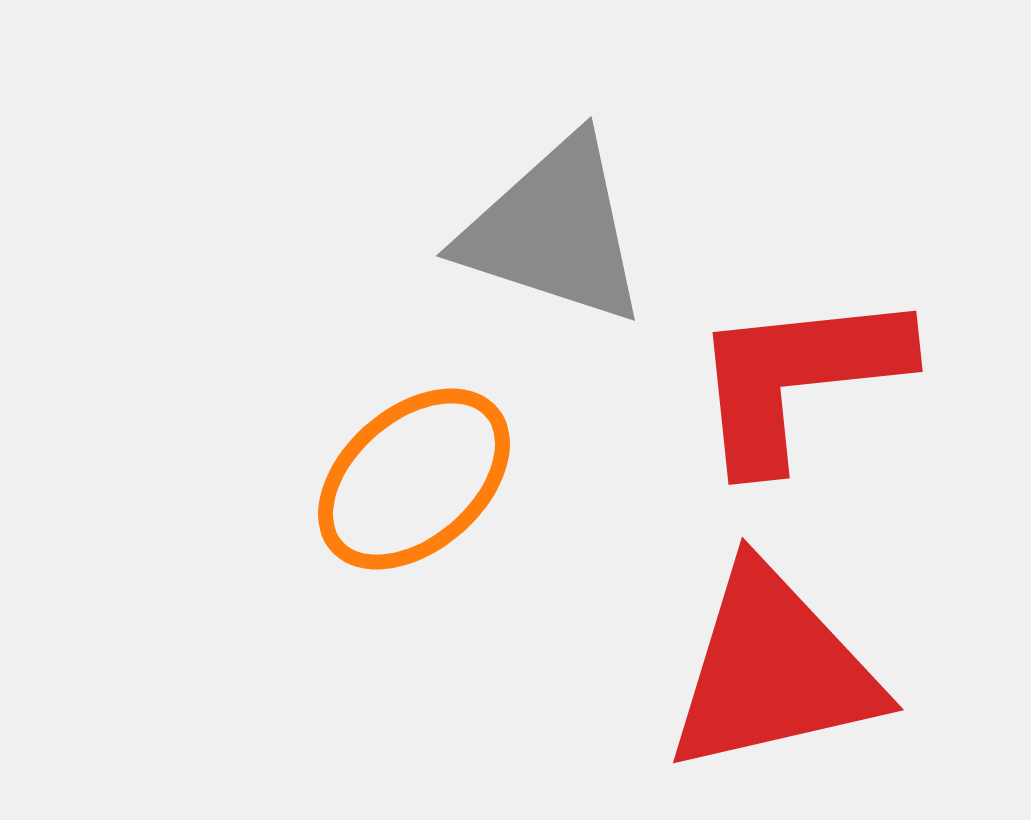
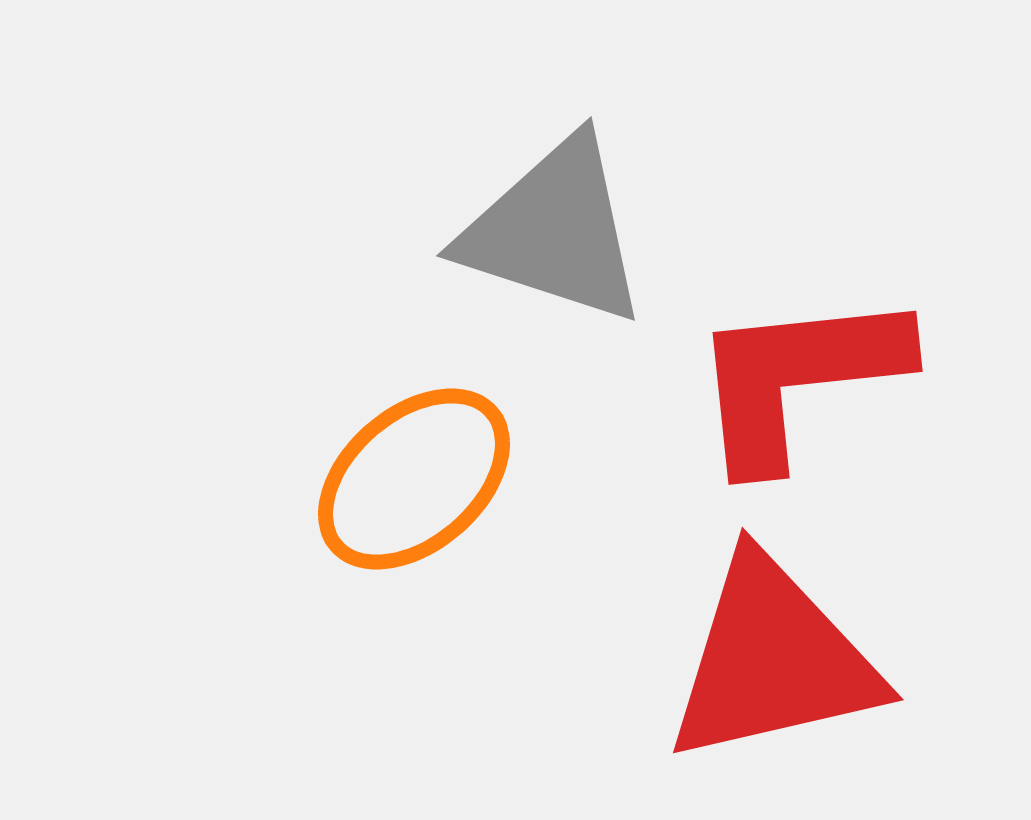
red triangle: moved 10 px up
